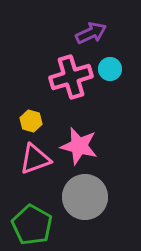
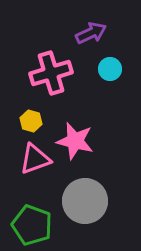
pink cross: moved 20 px left, 4 px up
pink star: moved 4 px left, 5 px up
gray circle: moved 4 px down
green pentagon: rotated 9 degrees counterclockwise
